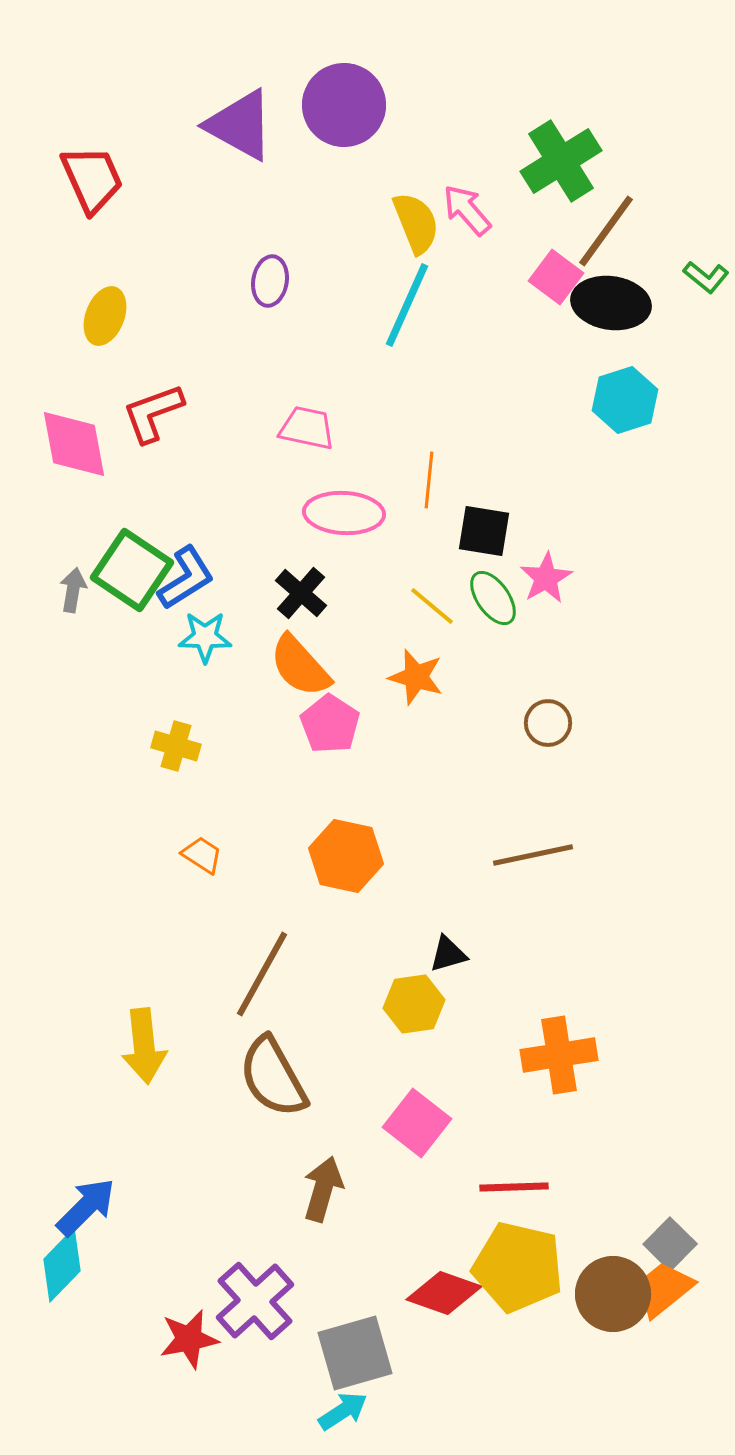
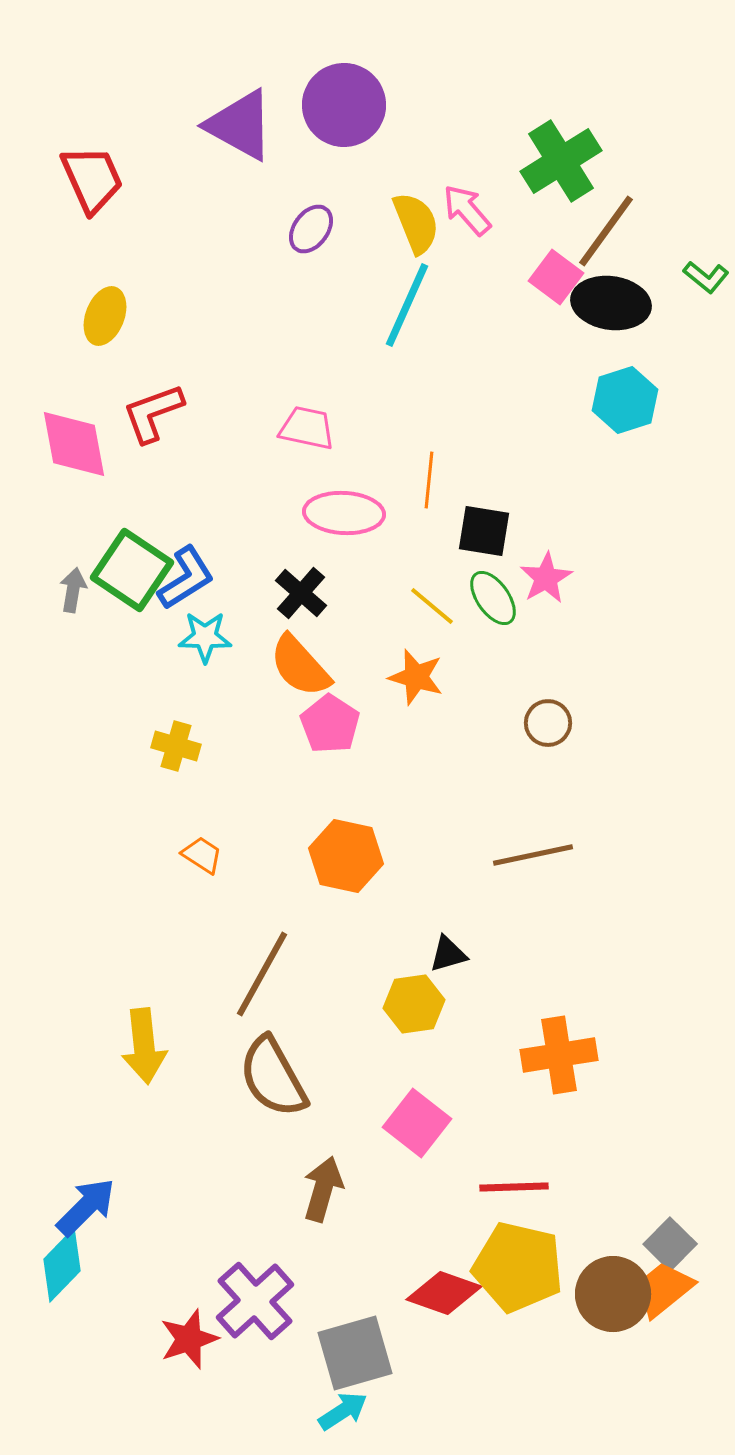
purple ellipse at (270, 281): moved 41 px right, 52 px up; rotated 27 degrees clockwise
red star at (189, 1339): rotated 8 degrees counterclockwise
